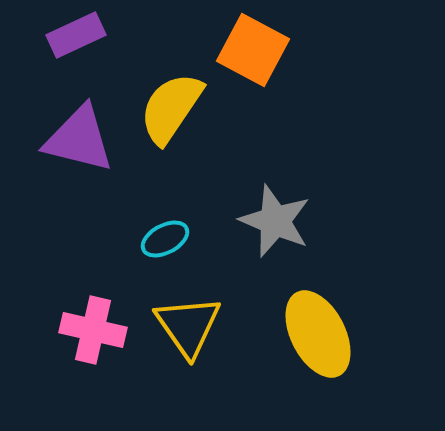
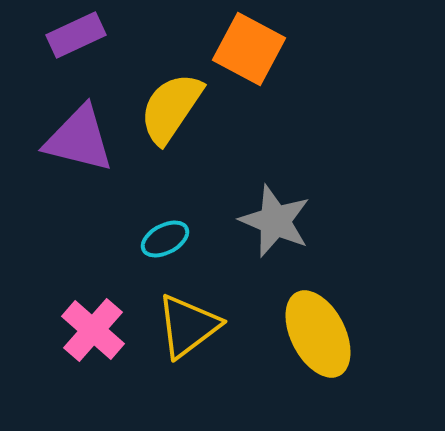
orange square: moved 4 px left, 1 px up
yellow triangle: rotated 28 degrees clockwise
pink cross: rotated 28 degrees clockwise
